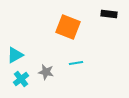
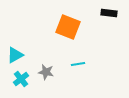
black rectangle: moved 1 px up
cyan line: moved 2 px right, 1 px down
